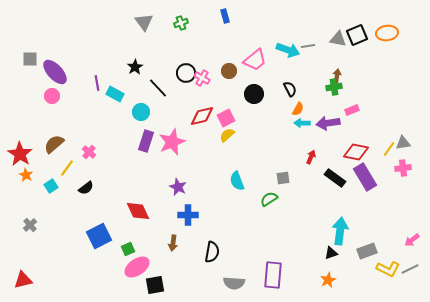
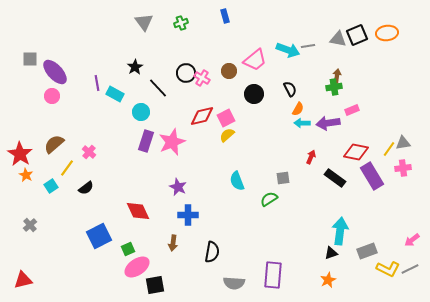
purple rectangle at (365, 177): moved 7 px right, 1 px up
